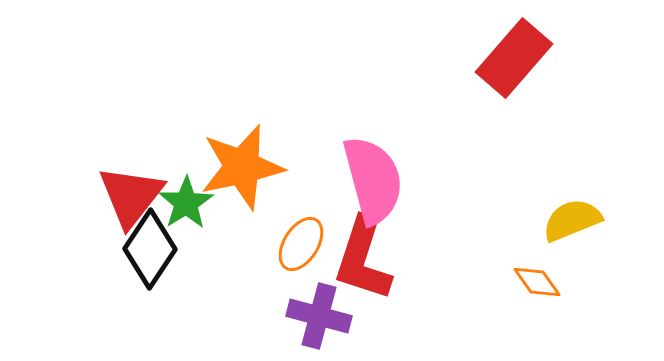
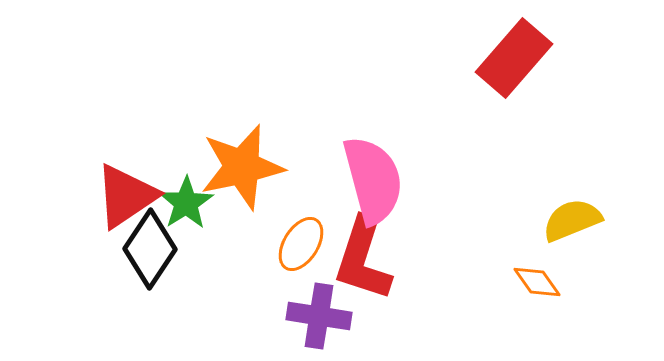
red triangle: moved 5 px left; rotated 18 degrees clockwise
purple cross: rotated 6 degrees counterclockwise
